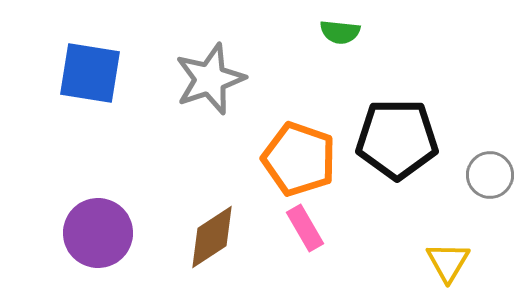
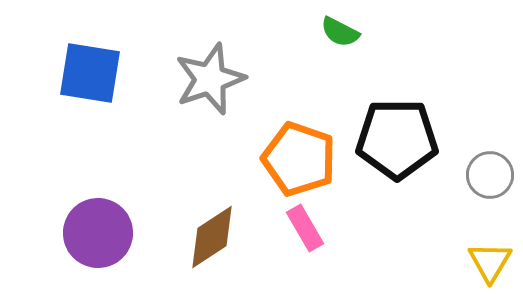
green semicircle: rotated 21 degrees clockwise
yellow triangle: moved 42 px right
